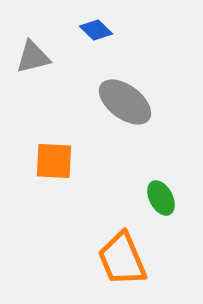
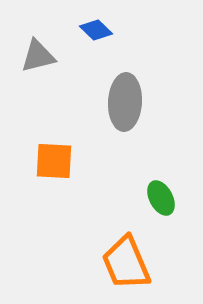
gray triangle: moved 5 px right, 1 px up
gray ellipse: rotated 56 degrees clockwise
orange trapezoid: moved 4 px right, 4 px down
